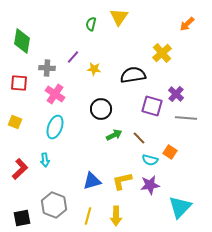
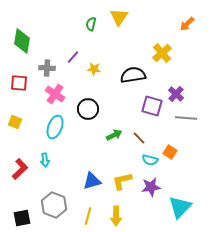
black circle: moved 13 px left
purple star: moved 1 px right, 2 px down
